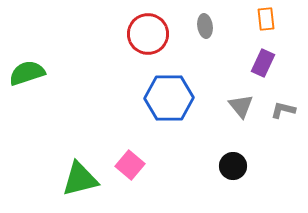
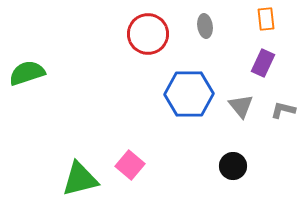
blue hexagon: moved 20 px right, 4 px up
